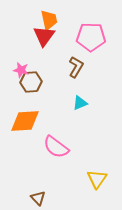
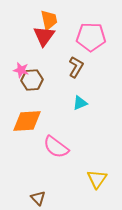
brown hexagon: moved 1 px right, 2 px up
orange diamond: moved 2 px right
